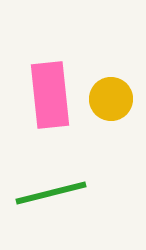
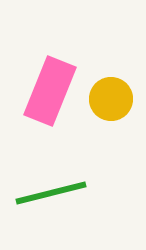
pink rectangle: moved 4 px up; rotated 28 degrees clockwise
